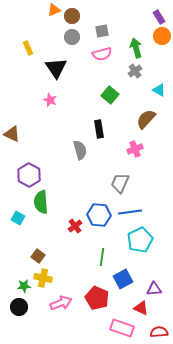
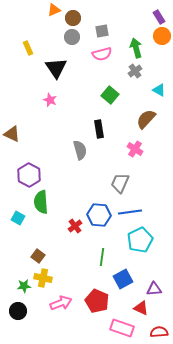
brown circle: moved 1 px right, 2 px down
pink cross: rotated 35 degrees counterclockwise
red pentagon: moved 3 px down
black circle: moved 1 px left, 4 px down
